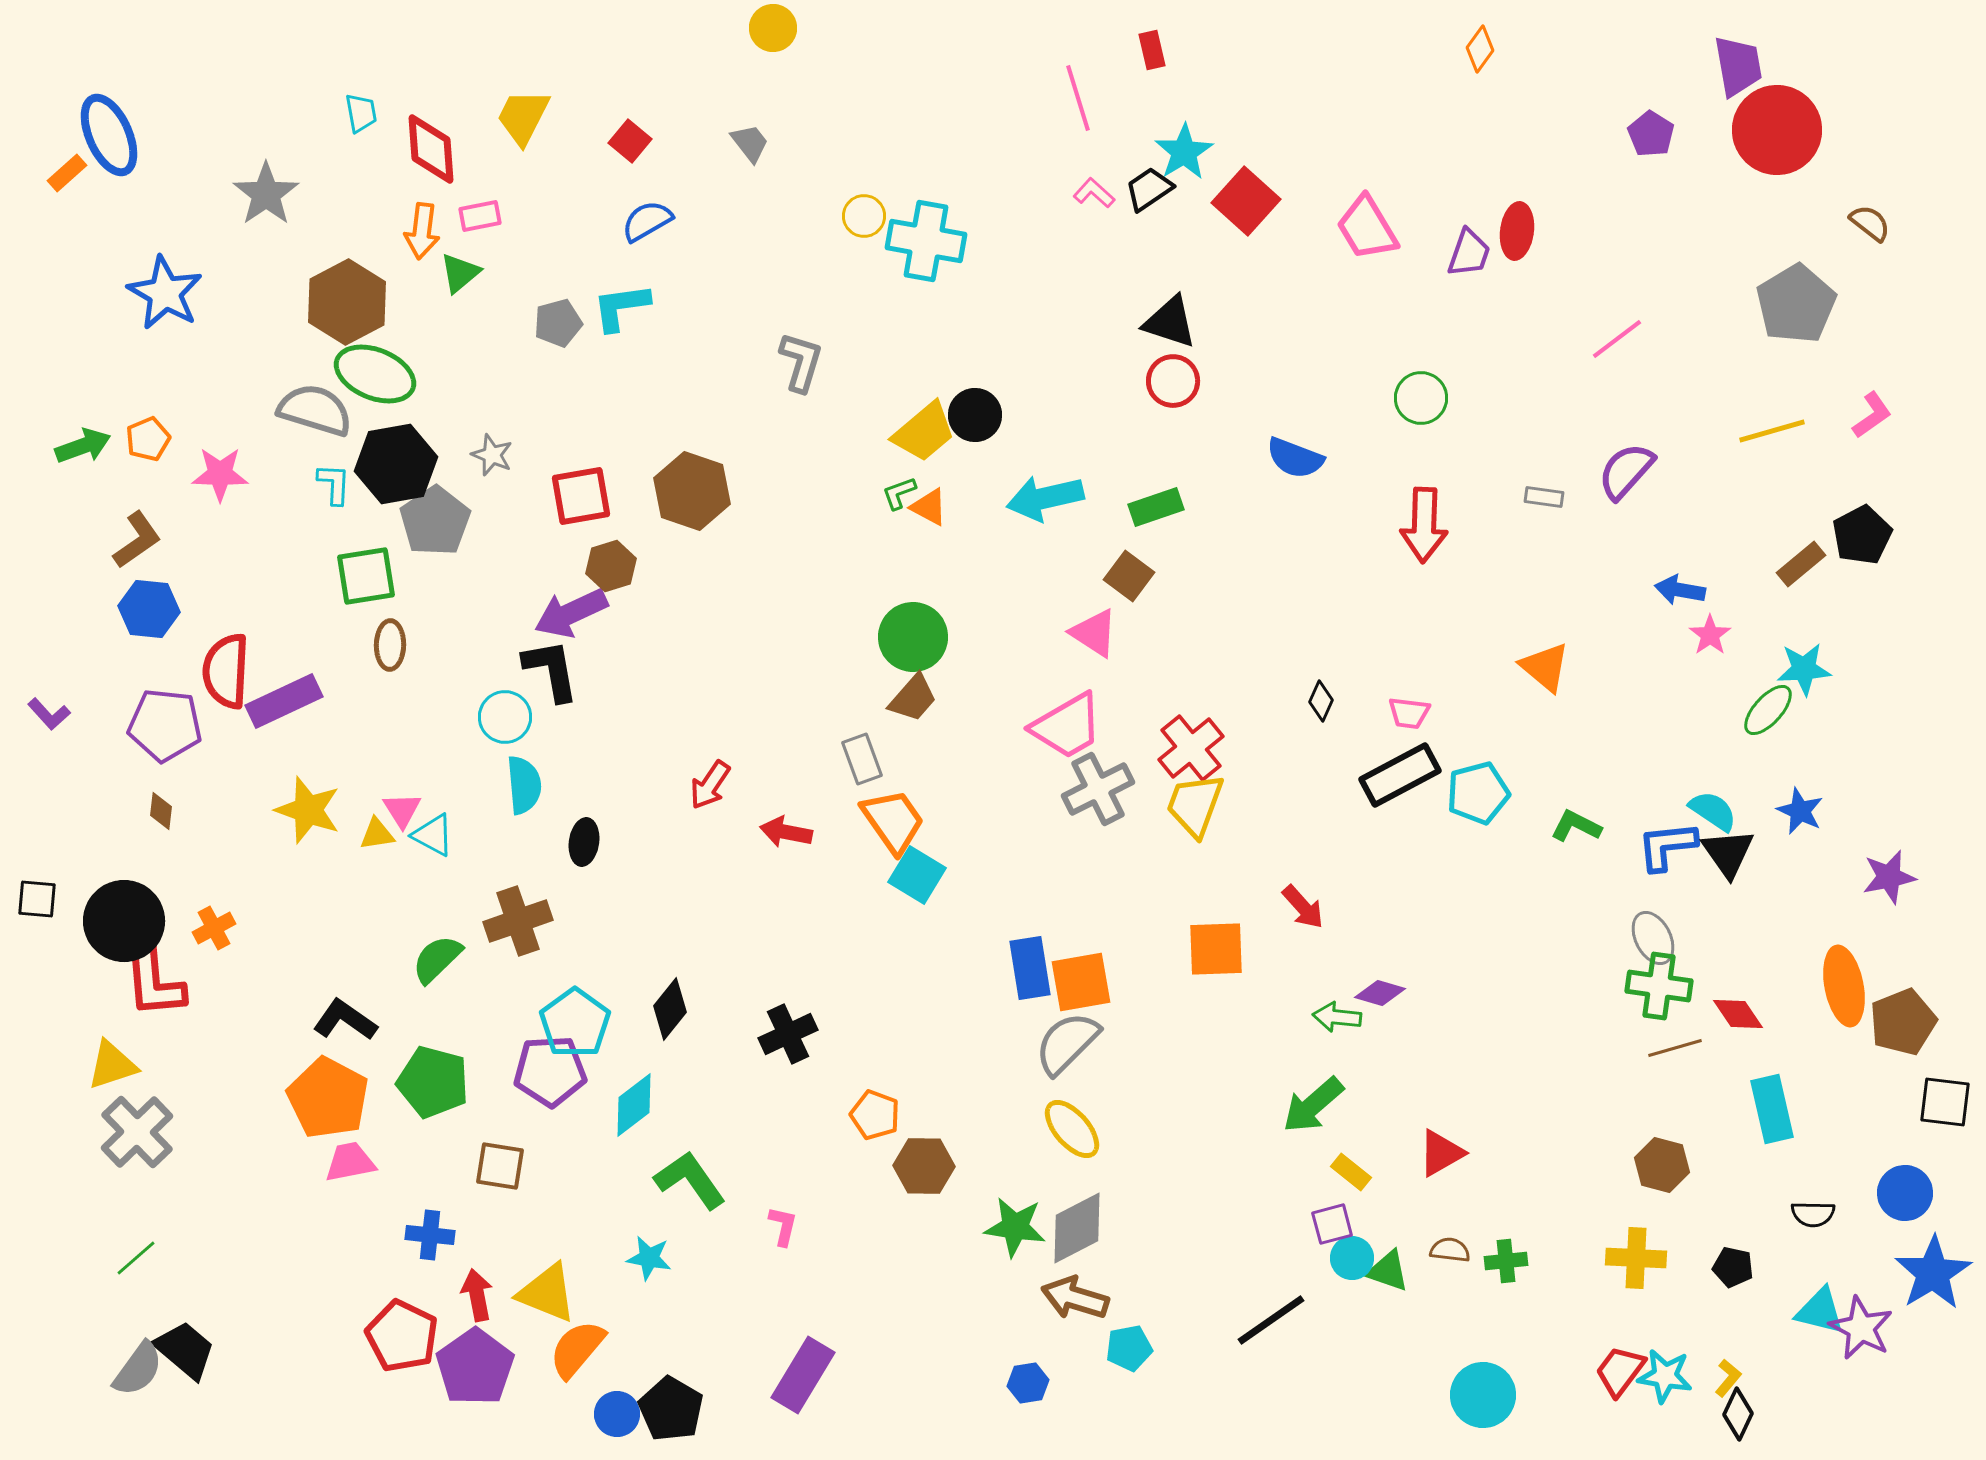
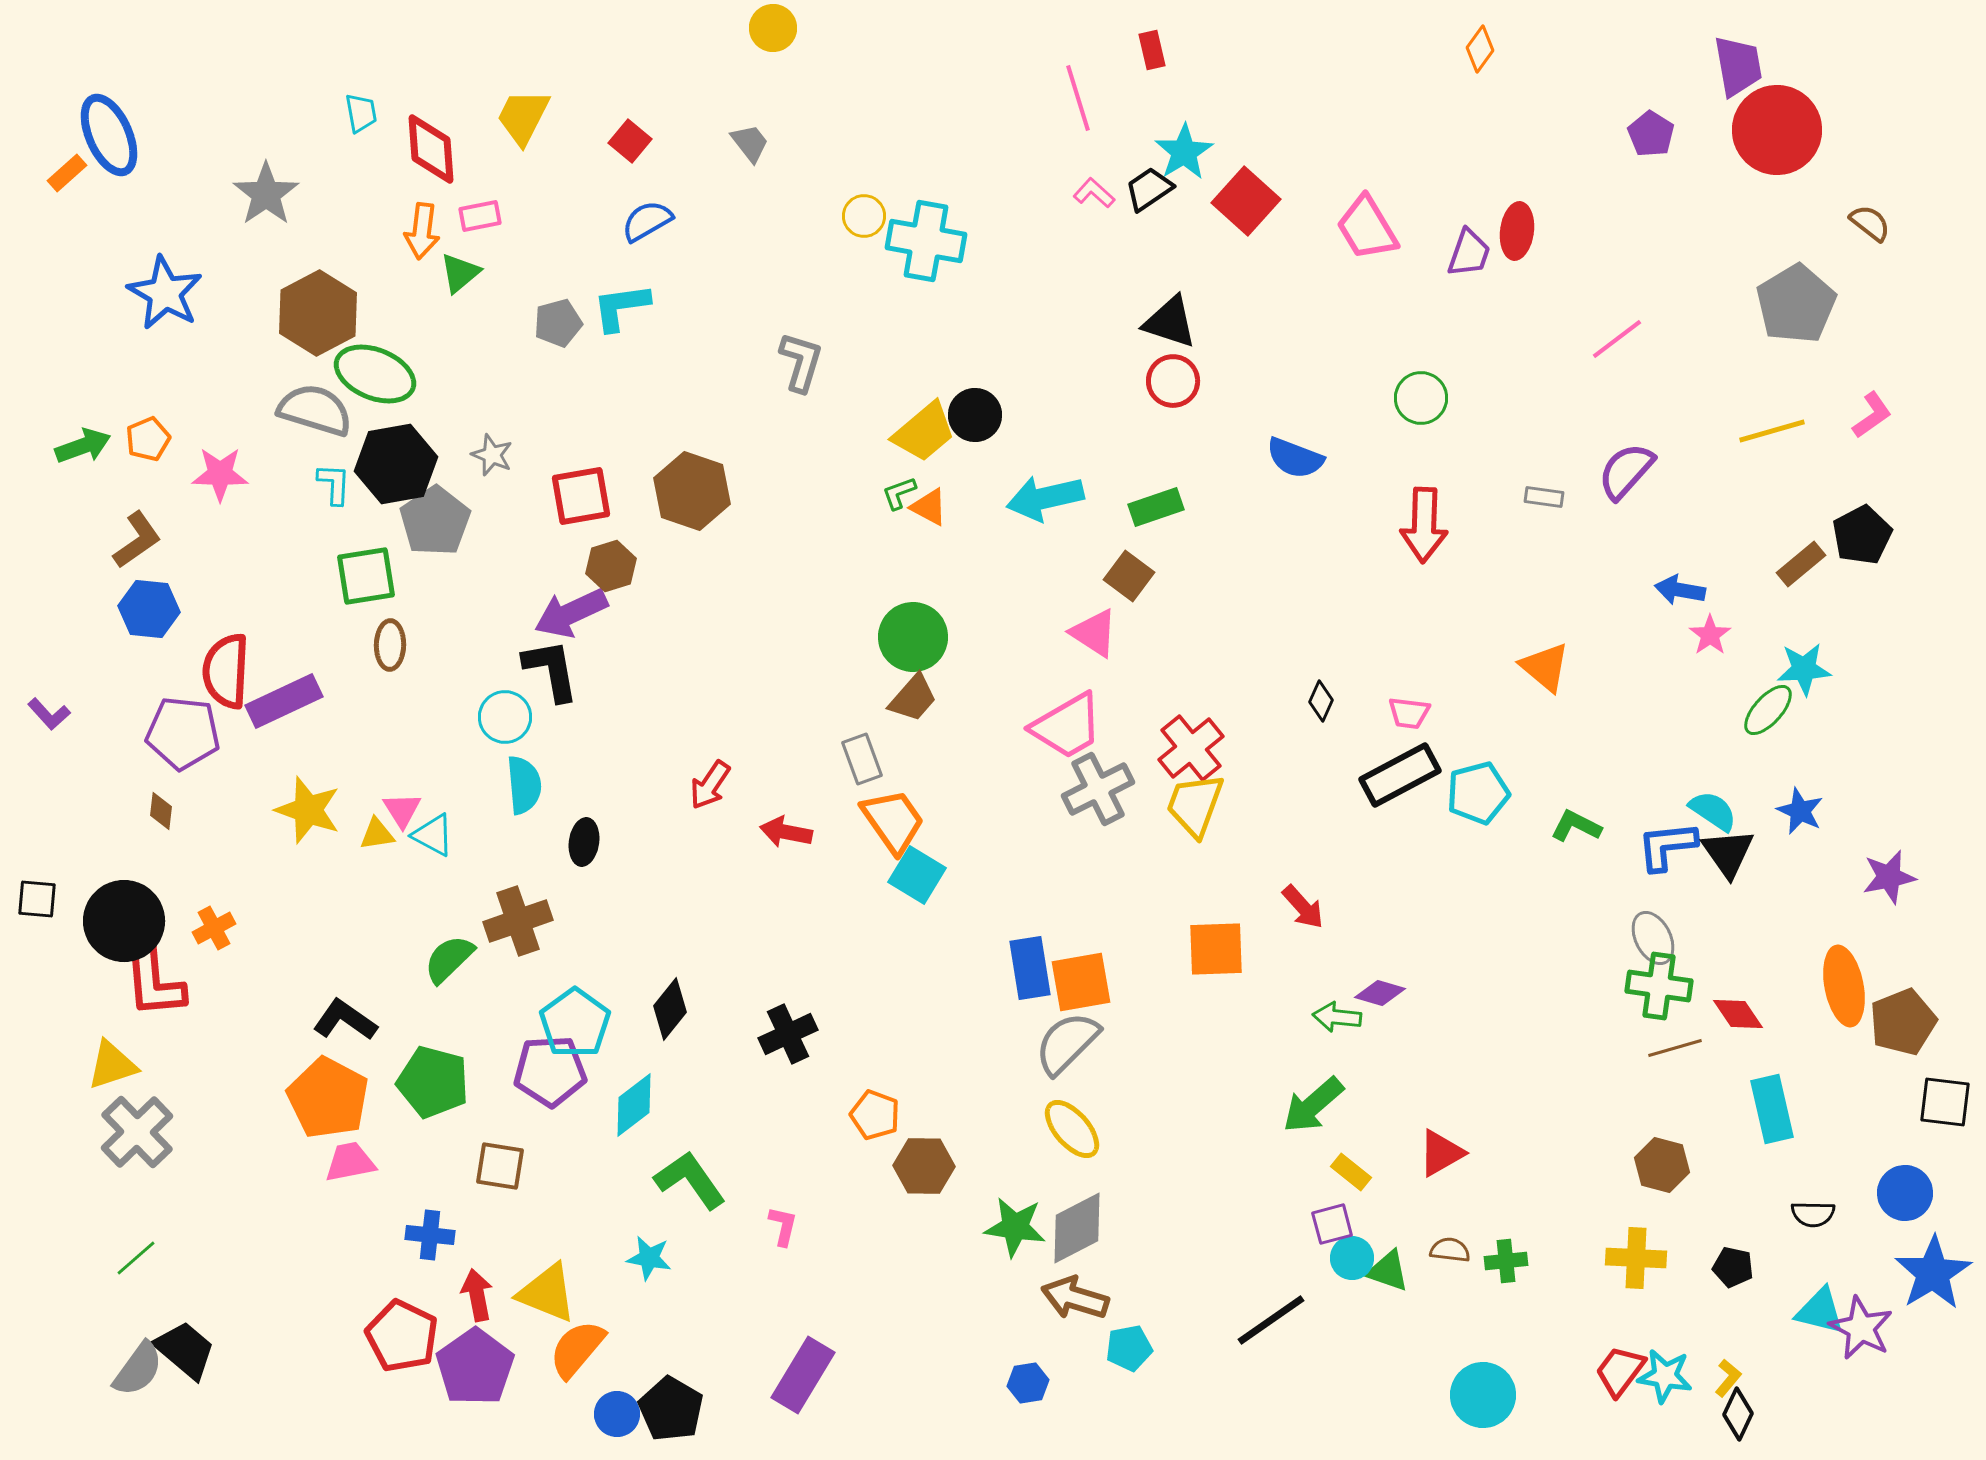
brown hexagon at (347, 302): moved 29 px left, 11 px down
purple pentagon at (165, 725): moved 18 px right, 8 px down
green semicircle at (437, 959): moved 12 px right
